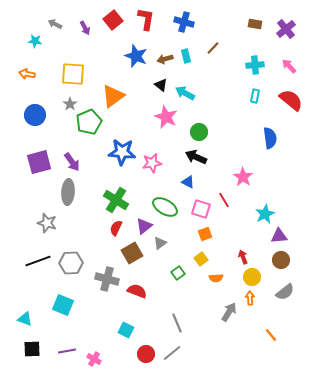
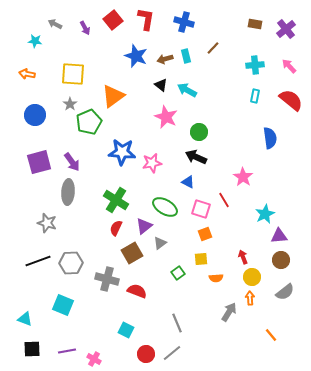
cyan arrow at (185, 93): moved 2 px right, 3 px up
yellow square at (201, 259): rotated 32 degrees clockwise
